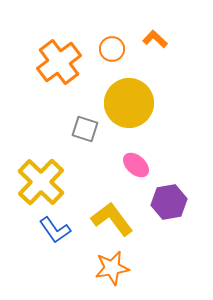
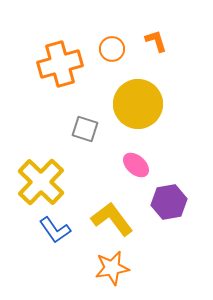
orange L-shape: moved 1 px right, 2 px down; rotated 30 degrees clockwise
orange cross: moved 1 px right, 2 px down; rotated 21 degrees clockwise
yellow circle: moved 9 px right, 1 px down
